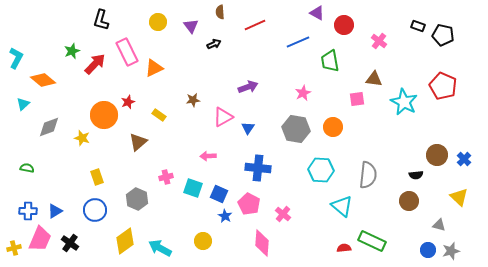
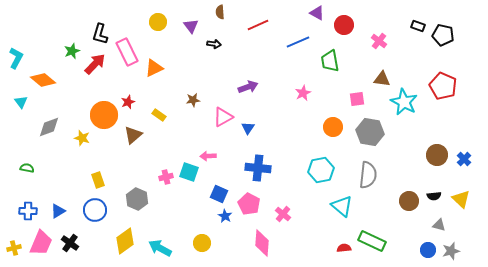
black L-shape at (101, 20): moved 1 px left, 14 px down
red line at (255, 25): moved 3 px right
black arrow at (214, 44): rotated 32 degrees clockwise
brown triangle at (374, 79): moved 8 px right
cyan triangle at (23, 104): moved 2 px left, 2 px up; rotated 24 degrees counterclockwise
gray hexagon at (296, 129): moved 74 px right, 3 px down
brown triangle at (138, 142): moved 5 px left, 7 px up
cyan hexagon at (321, 170): rotated 15 degrees counterclockwise
black semicircle at (416, 175): moved 18 px right, 21 px down
yellow rectangle at (97, 177): moved 1 px right, 3 px down
cyan square at (193, 188): moved 4 px left, 16 px up
yellow triangle at (459, 197): moved 2 px right, 2 px down
blue triangle at (55, 211): moved 3 px right
pink trapezoid at (40, 239): moved 1 px right, 4 px down
yellow circle at (203, 241): moved 1 px left, 2 px down
